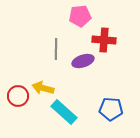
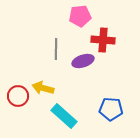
red cross: moved 1 px left
cyan rectangle: moved 4 px down
